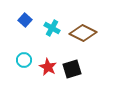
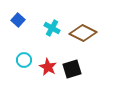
blue square: moved 7 px left
